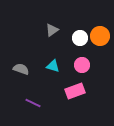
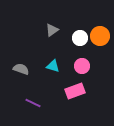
pink circle: moved 1 px down
